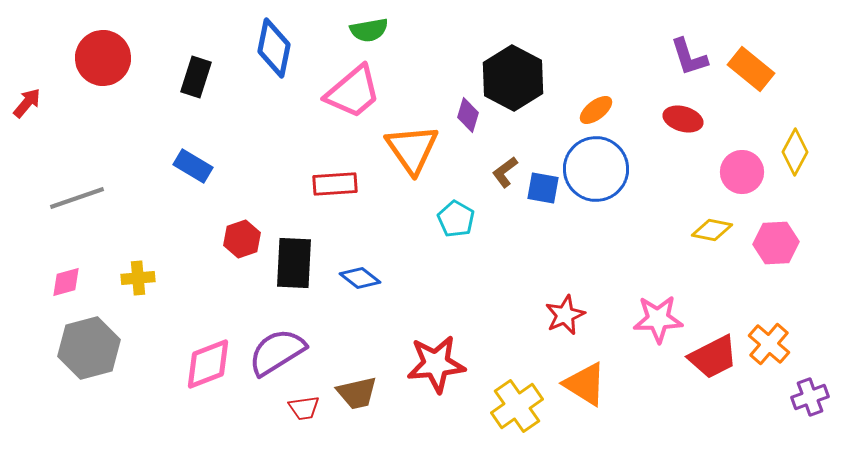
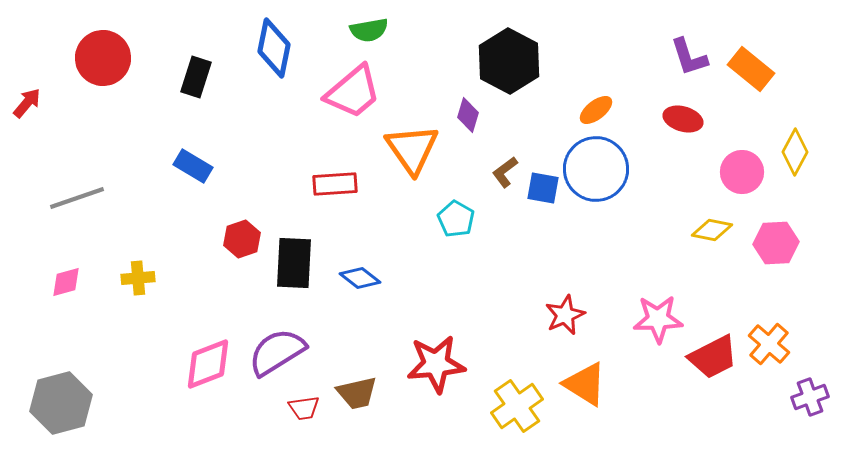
black hexagon at (513, 78): moved 4 px left, 17 px up
gray hexagon at (89, 348): moved 28 px left, 55 px down
